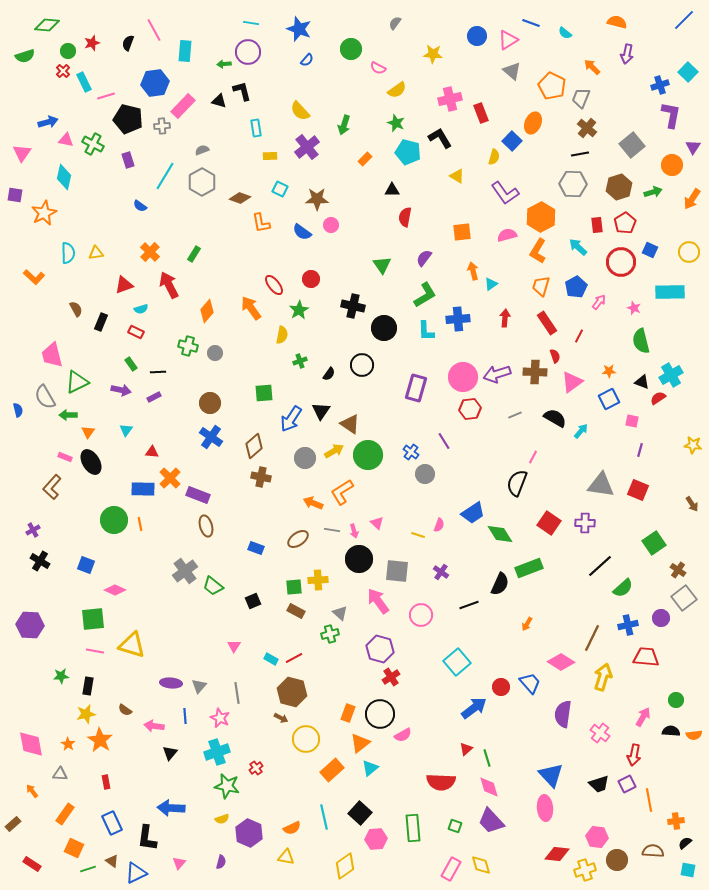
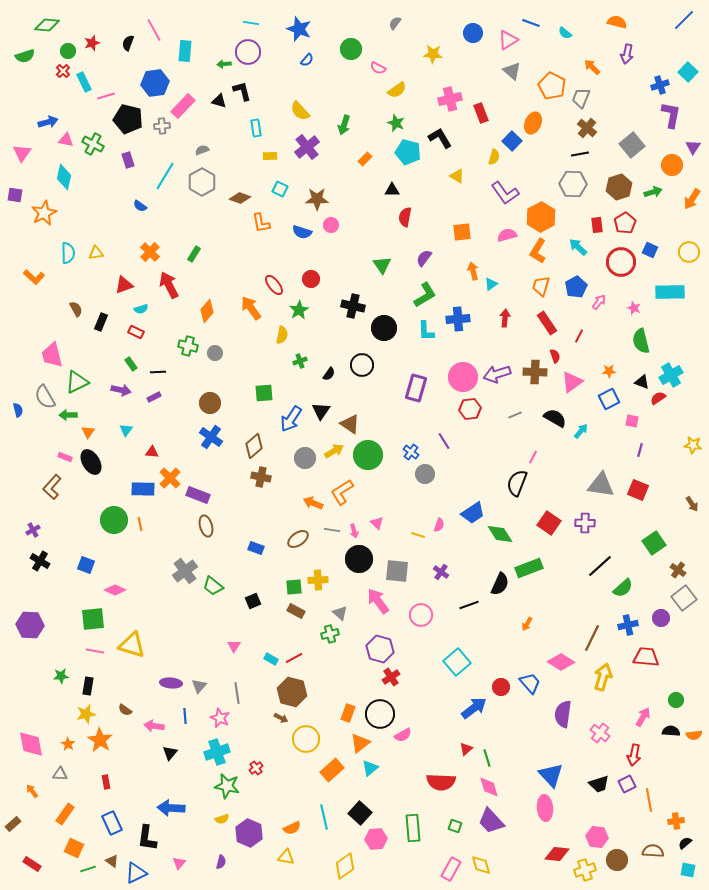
blue circle at (477, 36): moved 4 px left, 3 px up
blue semicircle at (302, 232): rotated 18 degrees counterclockwise
